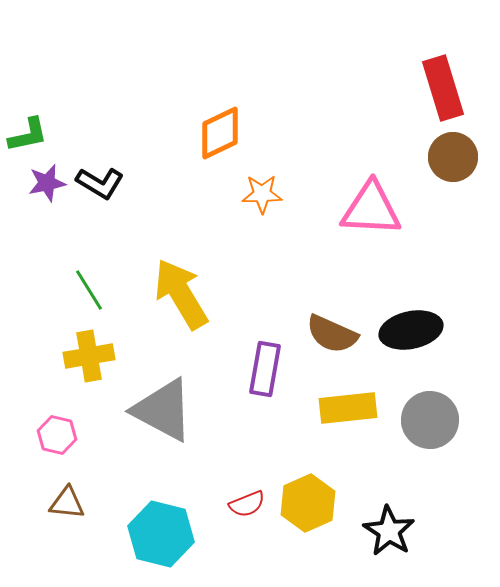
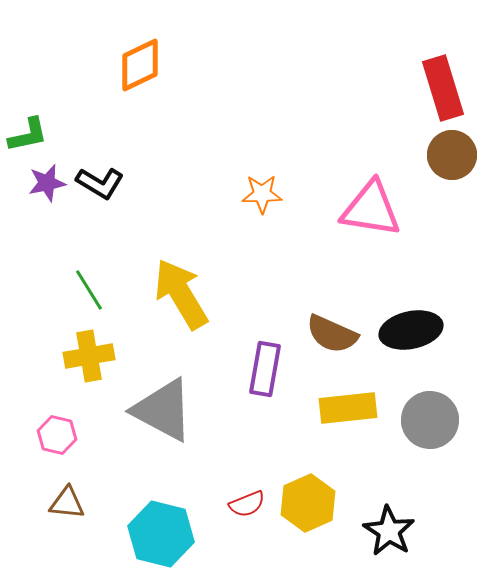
orange diamond: moved 80 px left, 68 px up
brown circle: moved 1 px left, 2 px up
pink triangle: rotated 6 degrees clockwise
